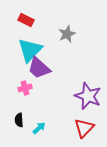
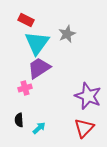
cyan triangle: moved 7 px right, 7 px up; rotated 8 degrees counterclockwise
purple trapezoid: rotated 105 degrees clockwise
